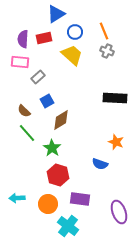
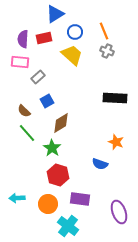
blue triangle: moved 1 px left
brown diamond: moved 3 px down
